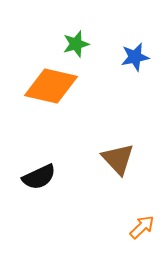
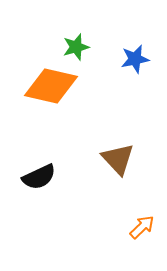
green star: moved 3 px down
blue star: moved 2 px down
